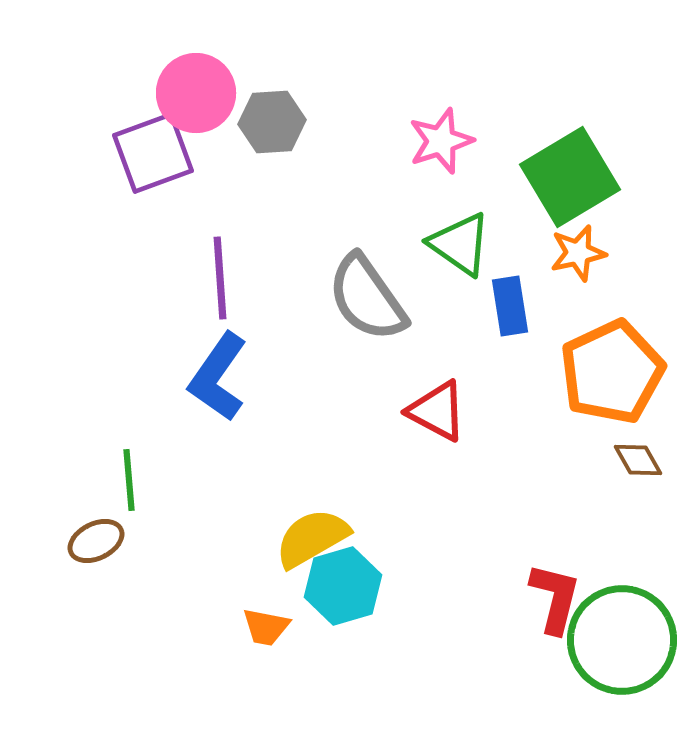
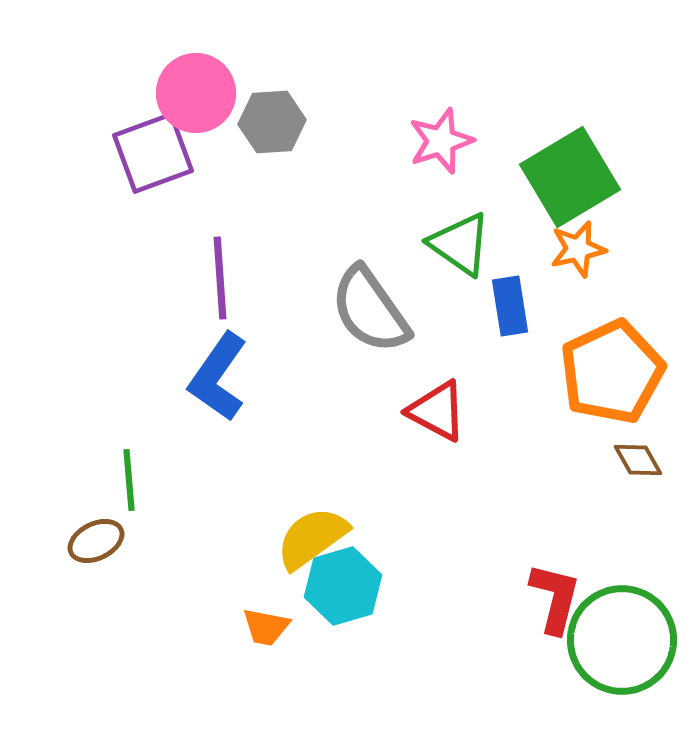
orange star: moved 4 px up
gray semicircle: moved 3 px right, 12 px down
yellow semicircle: rotated 6 degrees counterclockwise
